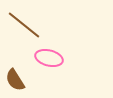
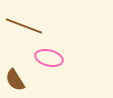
brown line: moved 1 px down; rotated 18 degrees counterclockwise
